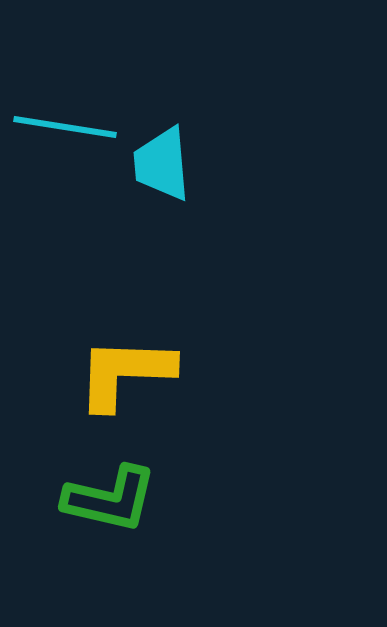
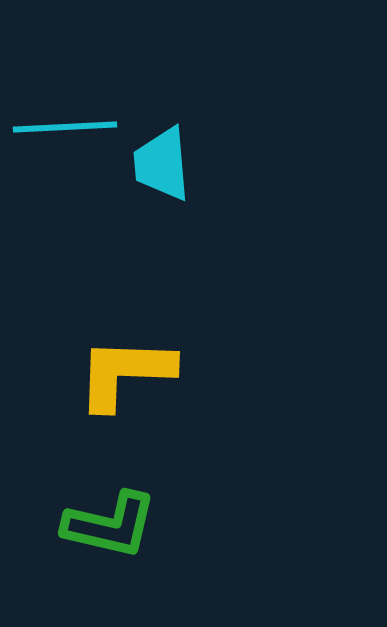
cyan line: rotated 12 degrees counterclockwise
green L-shape: moved 26 px down
